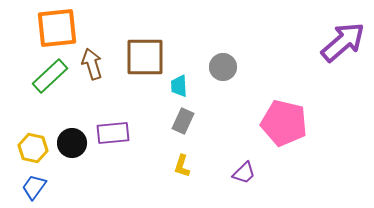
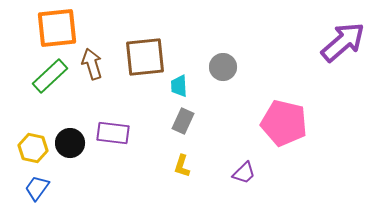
brown square: rotated 6 degrees counterclockwise
purple rectangle: rotated 12 degrees clockwise
black circle: moved 2 px left
blue trapezoid: moved 3 px right, 1 px down
